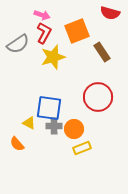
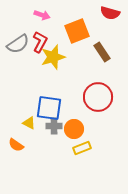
red L-shape: moved 4 px left, 9 px down
orange semicircle: moved 1 px left, 1 px down; rotated 14 degrees counterclockwise
